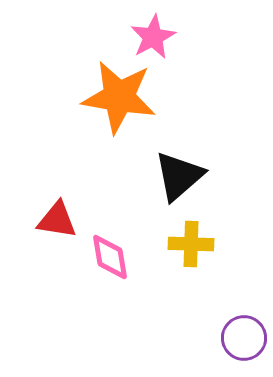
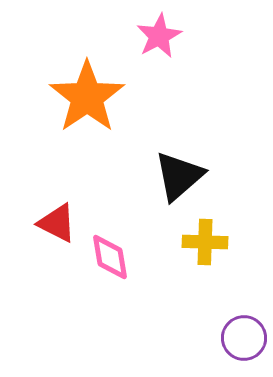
pink star: moved 6 px right, 1 px up
orange star: moved 32 px left; rotated 28 degrees clockwise
red triangle: moved 3 px down; rotated 18 degrees clockwise
yellow cross: moved 14 px right, 2 px up
